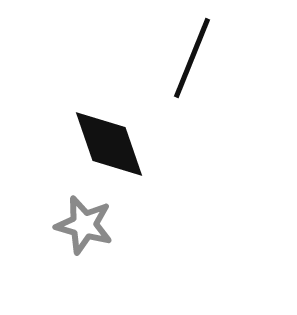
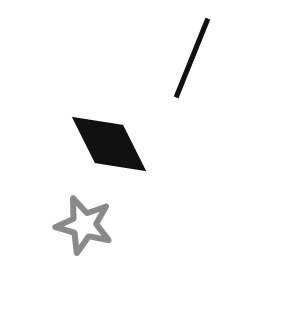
black diamond: rotated 8 degrees counterclockwise
